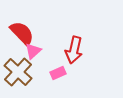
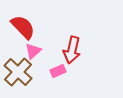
red semicircle: moved 1 px right, 6 px up
red arrow: moved 2 px left
pink rectangle: moved 2 px up
